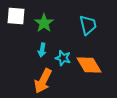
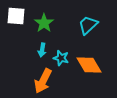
cyan trapezoid: rotated 120 degrees counterclockwise
cyan star: moved 2 px left
